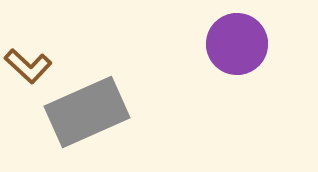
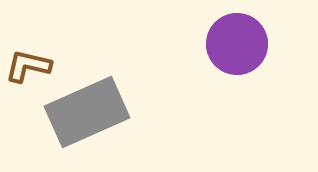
brown L-shape: rotated 150 degrees clockwise
